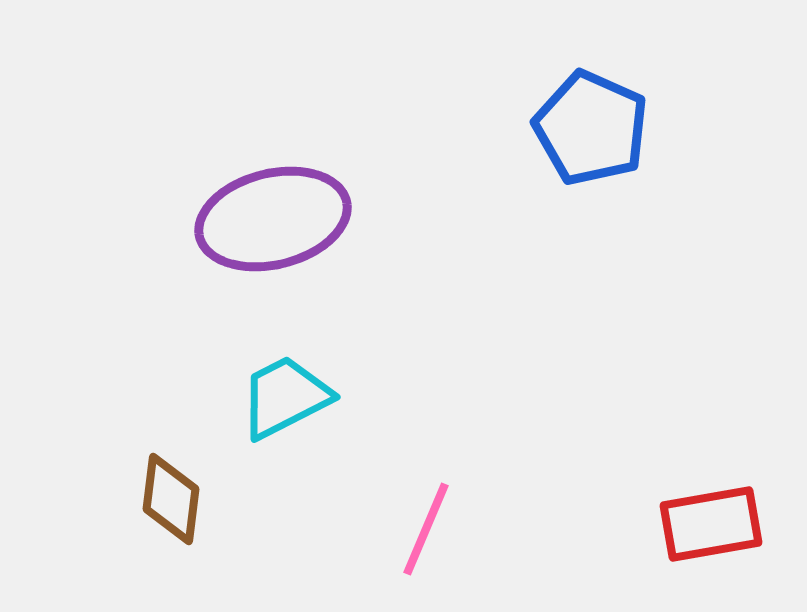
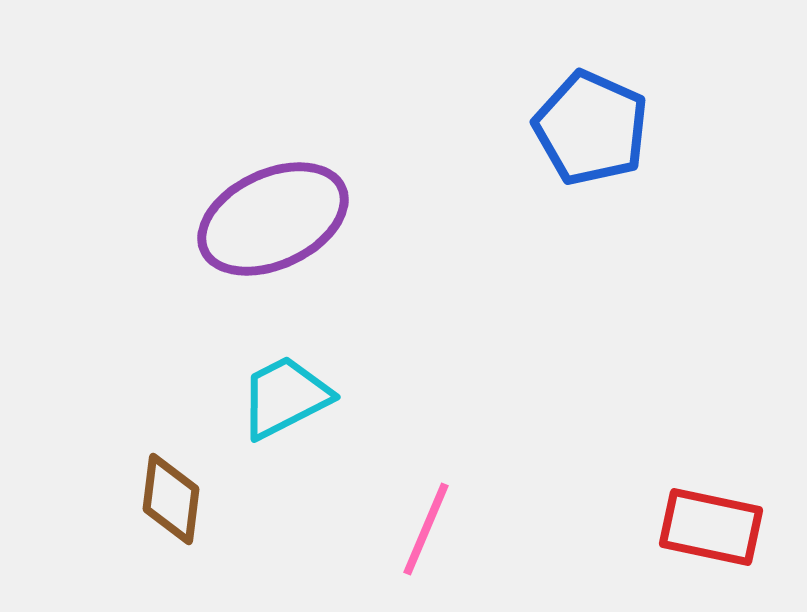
purple ellipse: rotated 11 degrees counterclockwise
red rectangle: moved 3 px down; rotated 22 degrees clockwise
